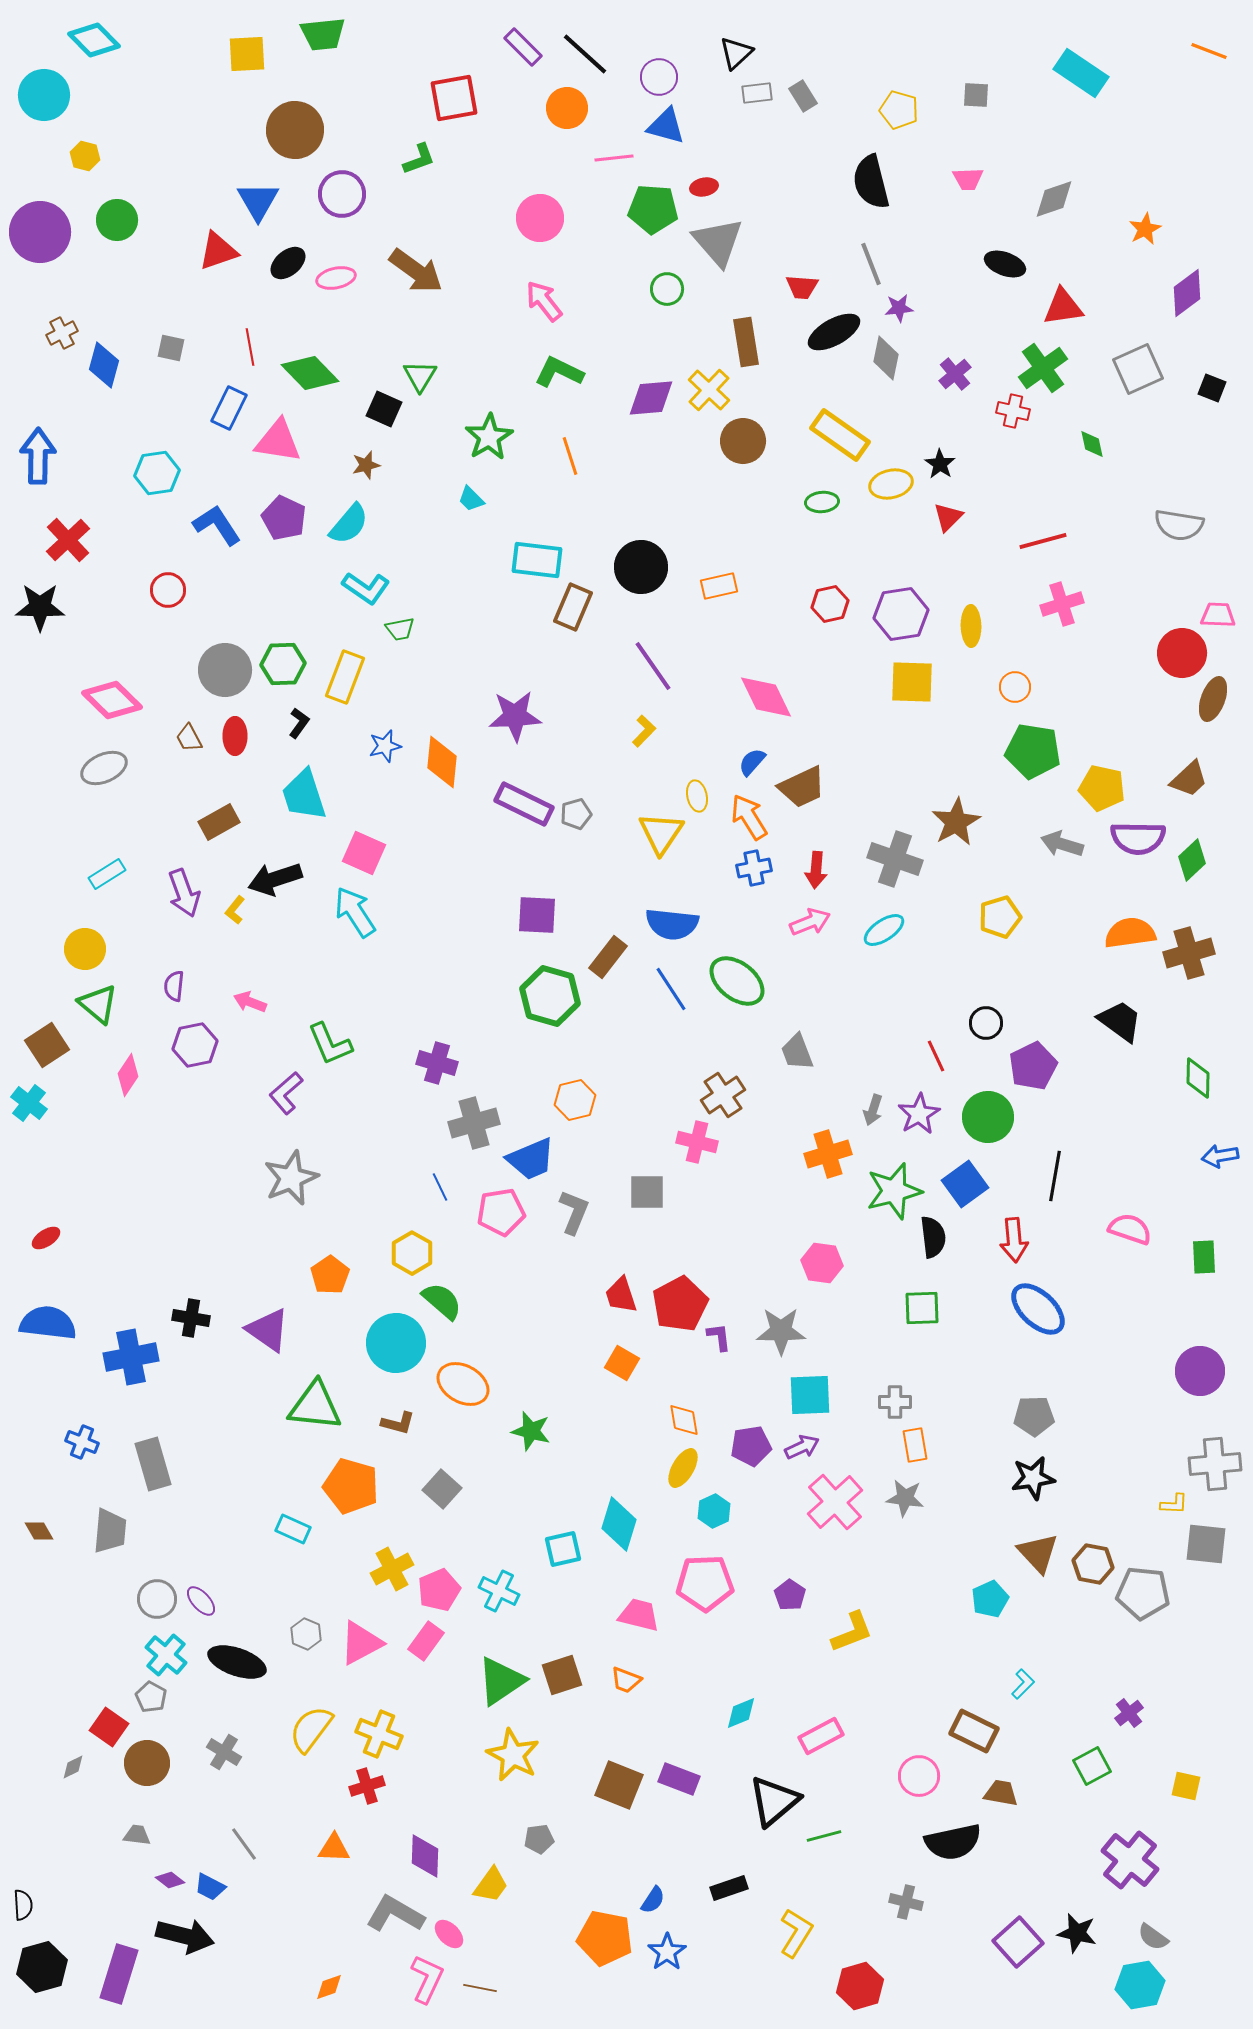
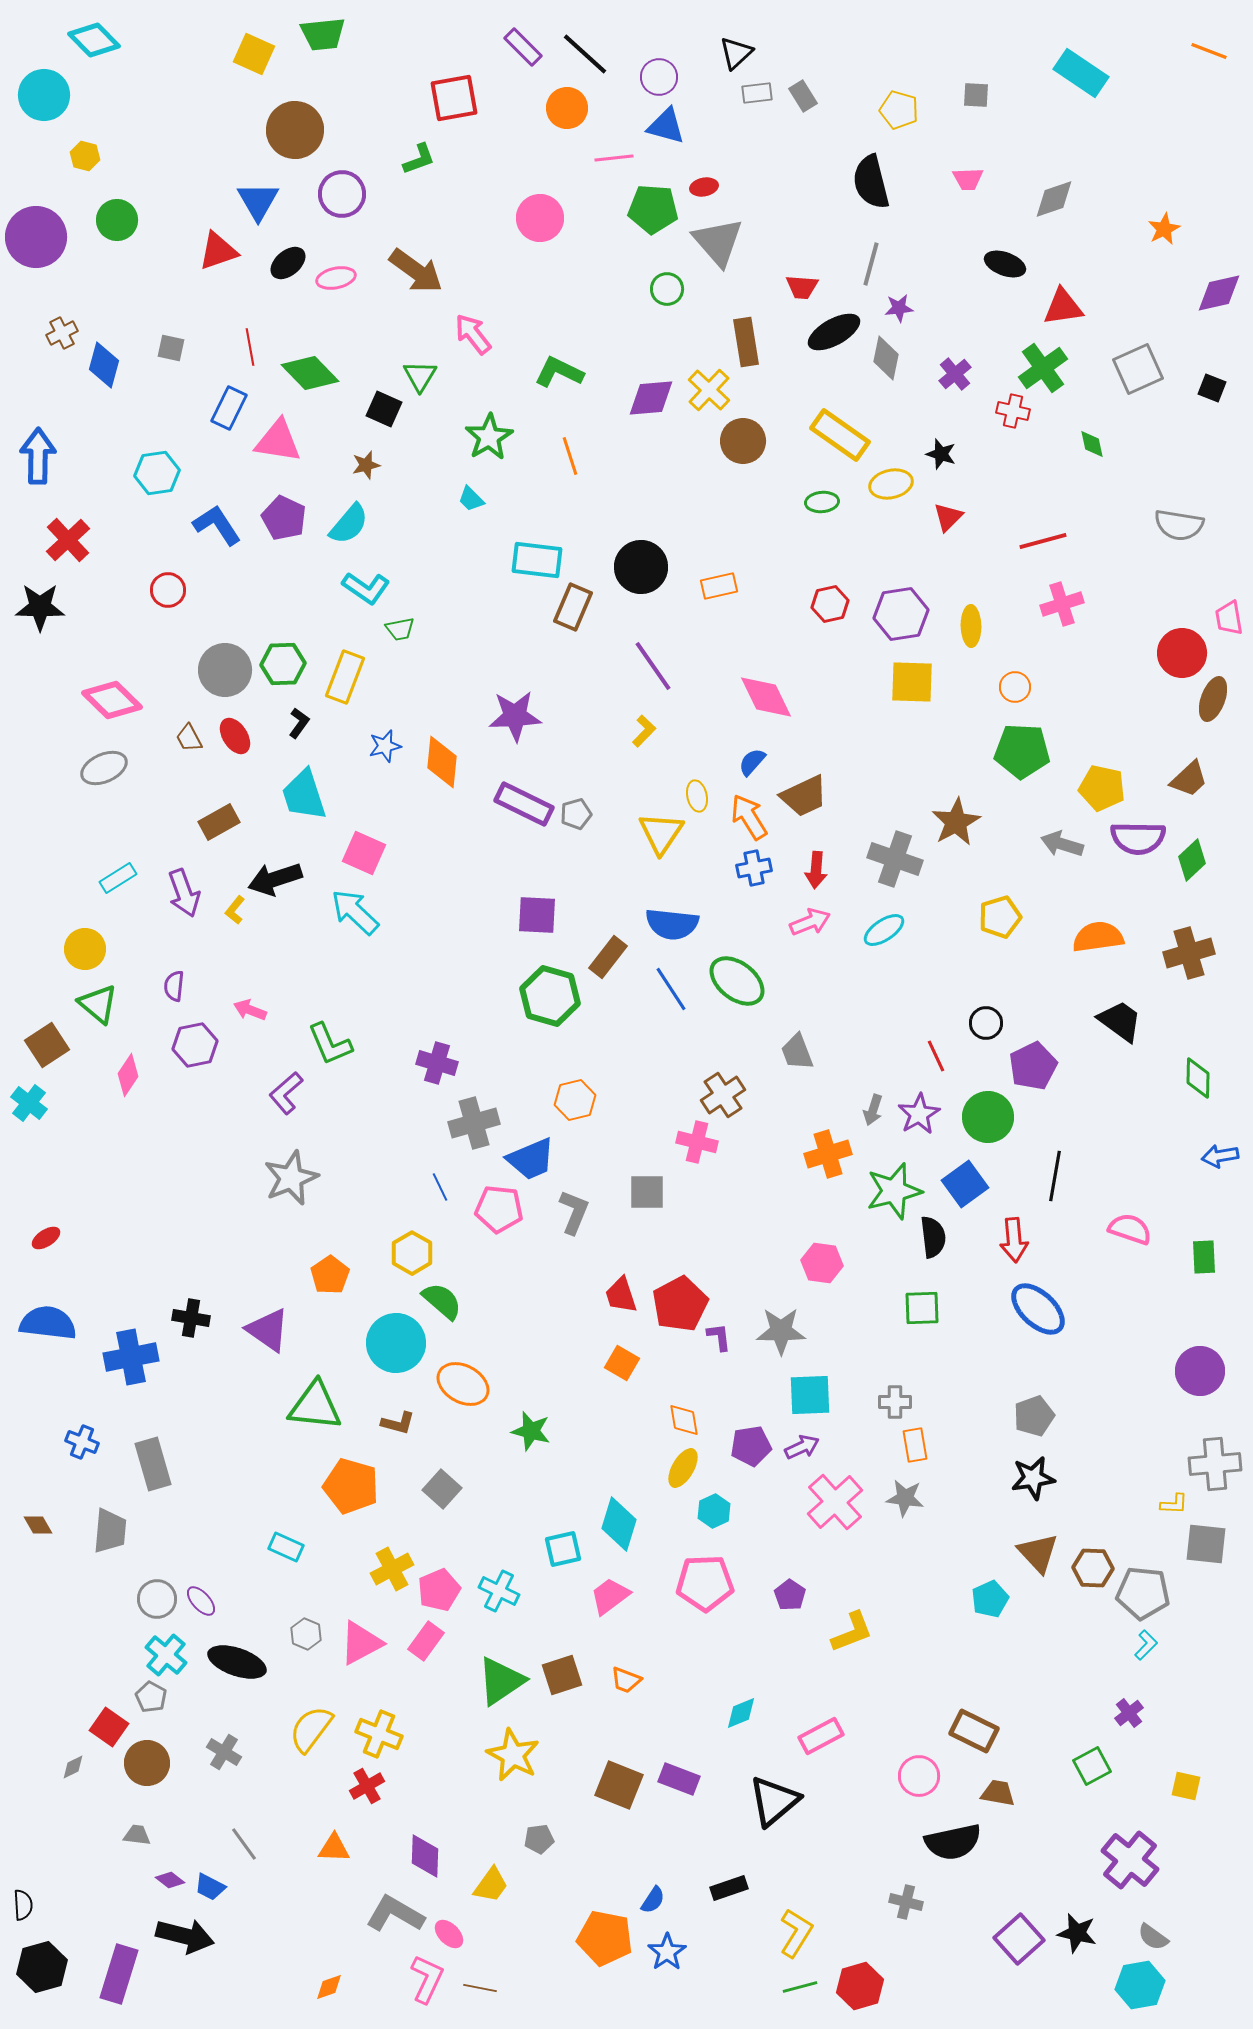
yellow square at (247, 54): moved 7 px right; rotated 27 degrees clockwise
orange star at (1145, 229): moved 19 px right
purple circle at (40, 232): moved 4 px left, 5 px down
gray line at (871, 264): rotated 36 degrees clockwise
purple diamond at (1187, 293): moved 32 px right; rotated 24 degrees clockwise
pink arrow at (544, 301): moved 71 px left, 33 px down
black star at (940, 464): moved 1 px right, 10 px up; rotated 16 degrees counterclockwise
pink trapezoid at (1218, 615): moved 11 px right, 3 px down; rotated 102 degrees counterclockwise
red ellipse at (235, 736): rotated 33 degrees counterclockwise
green pentagon at (1033, 751): moved 11 px left; rotated 6 degrees counterclockwise
brown trapezoid at (802, 787): moved 2 px right, 9 px down
cyan rectangle at (107, 874): moved 11 px right, 4 px down
cyan arrow at (355, 912): rotated 14 degrees counterclockwise
orange semicircle at (1130, 933): moved 32 px left, 4 px down
pink arrow at (250, 1002): moved 8 px down
pink pentagon at (501, 1212): moved 2 px left, 3 px up; rotated 15 degrees clockwise
gray pentagon at (1034, 1416): rotated 18 degrees counterclockwise
cyan rectangle at (293, 1529): moved 7 px left, 18 px down
brown diamond at (39, 1531): moved 1 px left, 6 px up
brown hexagon at (1093, 1564): moved 4 px down; rotated 9 degrees counterclockwise
pink trapezoid at (639, 1615): moved 29 px left, 19 px up; rotated 51 degrees counterclockwise
cyan L-shape at (1023, 1684): moved 123 px right, 39 px up
red cross at (367, 1786): rotated 12 degrees counterclockwise
brown trapezoid at (1001, 1793): moved 3 px left
green line at (824, 1836): moved 24 px left, 151 px down
purple square at (1018, 1942): moved 1 px right, 3 px up
